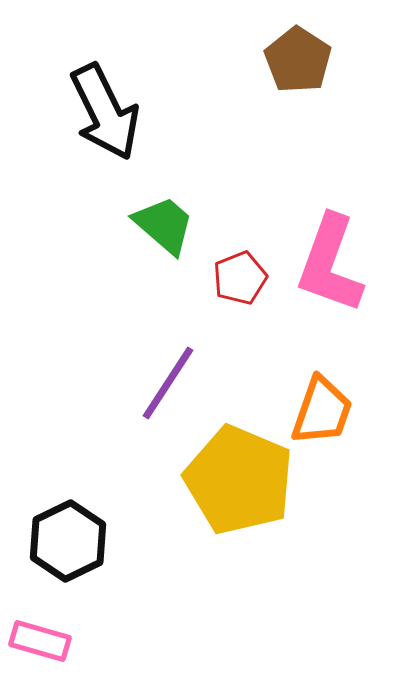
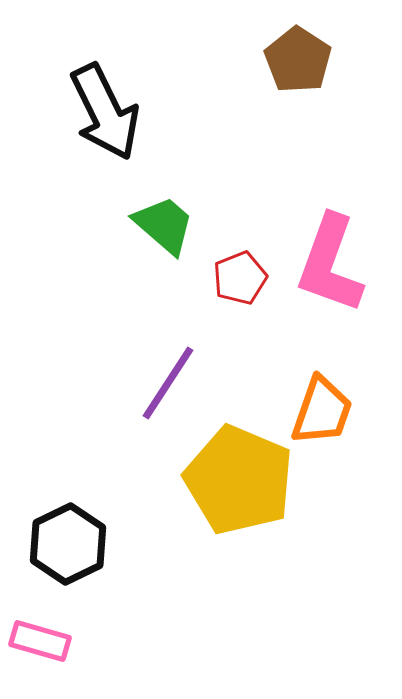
black hexagon: moved 3 px down
